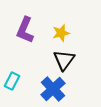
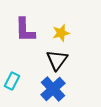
purple L-shape: rotated 24 degrees counterclockwise
black triangle: moved 7 px left
